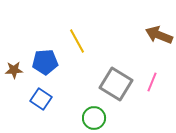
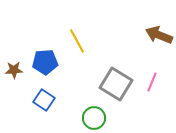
blue square: moved 3 px right, 1 px down
